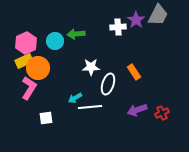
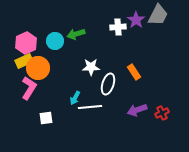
green arrow: rotated 12 degrees counterclockwise
cyan arrow: rotated 32 degrees counterclockwise
